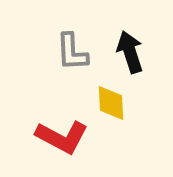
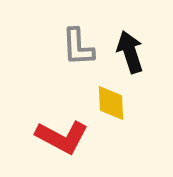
gray L-shape: moved 6 px right, 5 px up
